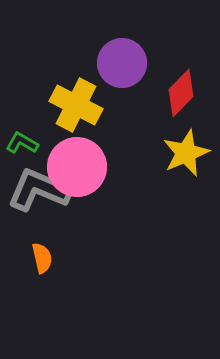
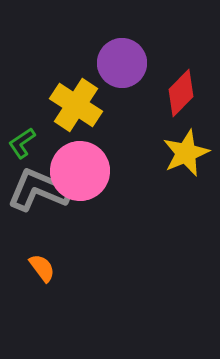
yellow cross: rotated 6 degrees clockwise
green L-shape: rotated 64 degrees counterclockwise
pink circle: moved 3 px right, 4 px down
orange semicircle: moved 10 px down; rotated 24 degrees counterclockwise
